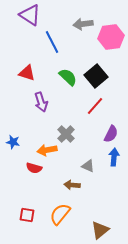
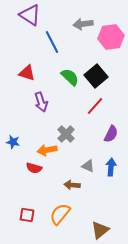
green semicircle: moved 2 px right
blue arrow: moved 3 px left, 10 px down
